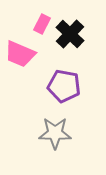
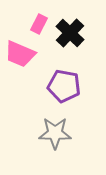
pink rectangle: moved 3 px left
black cross: moved 1 px up
